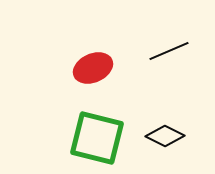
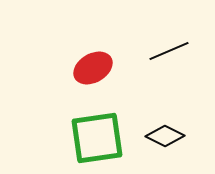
red ellipse: rotated 6 degrees counterclockwise
green square: rotated 22 degrees counterclockwise
